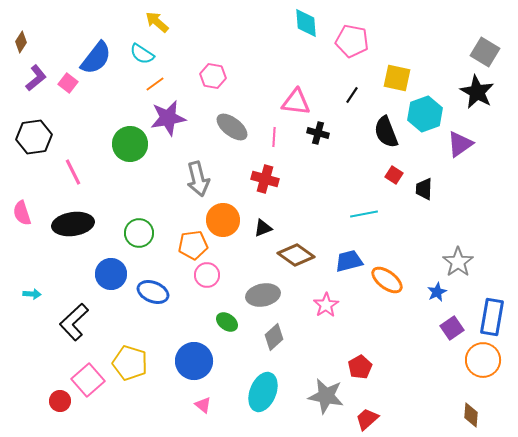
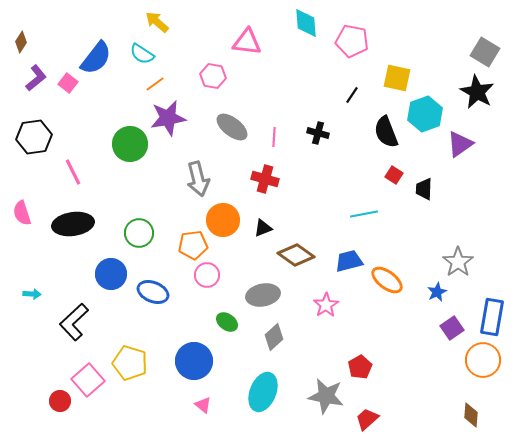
pink triangle at (296, 102): moved 49 px left, 60 px up
